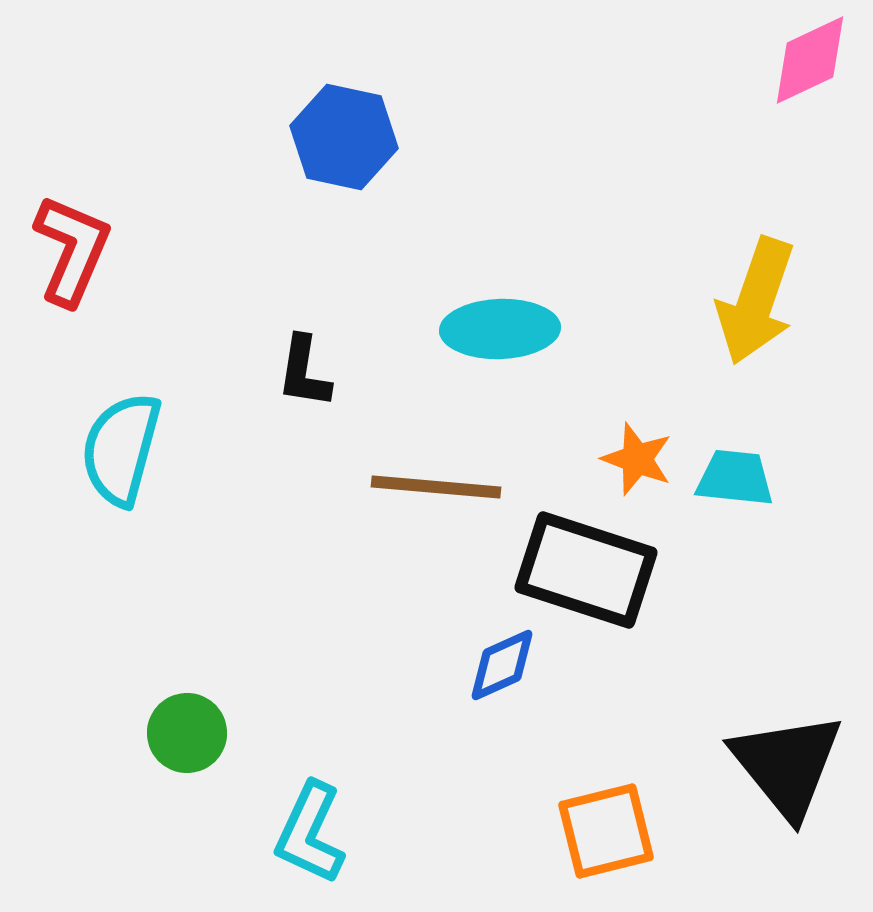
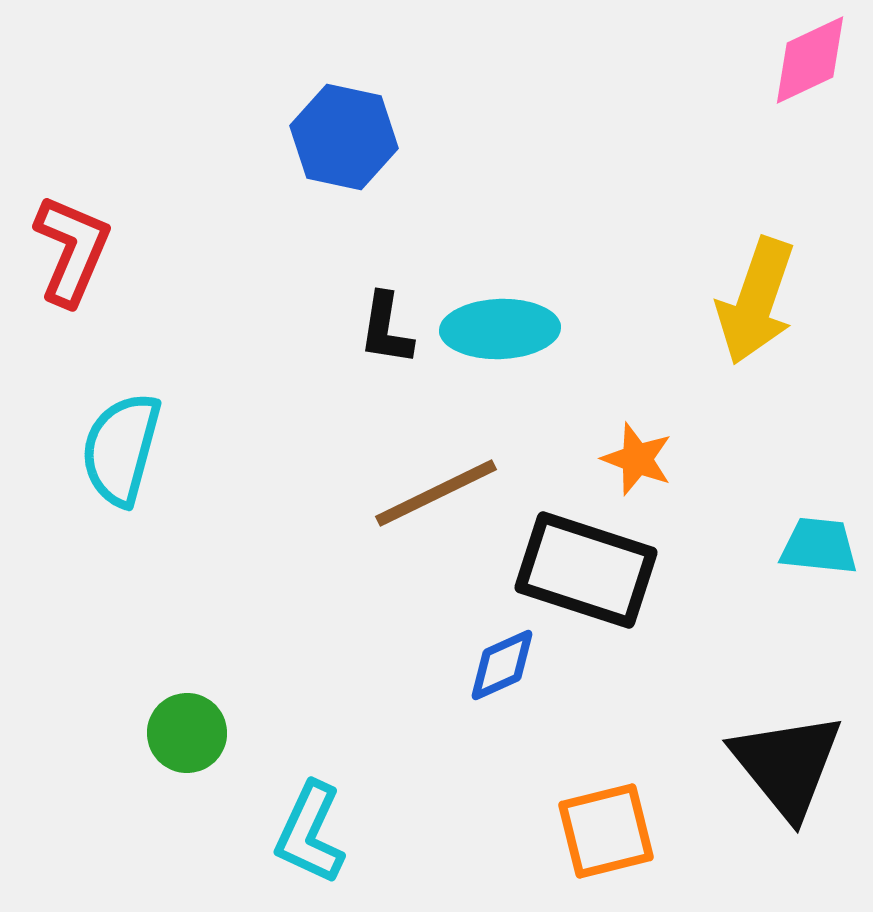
black L-shape: moved 82 px right, 43 px up
cyan trapezoid: moved 84 px right, 68 px down
brown line: moved 6 px down; rotated 31 degrees counterclockwise
